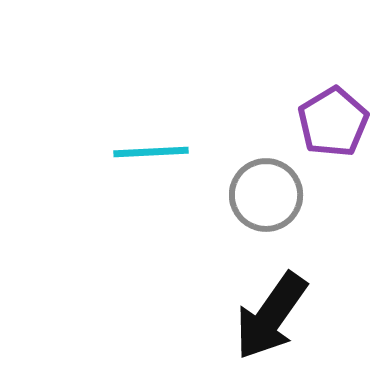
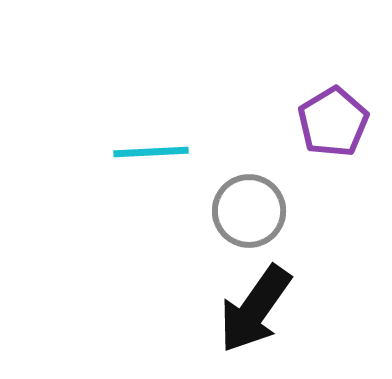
gray circle: moved 17 px left, 16 px down
black arrow: moved 16 px left, 7 px up
